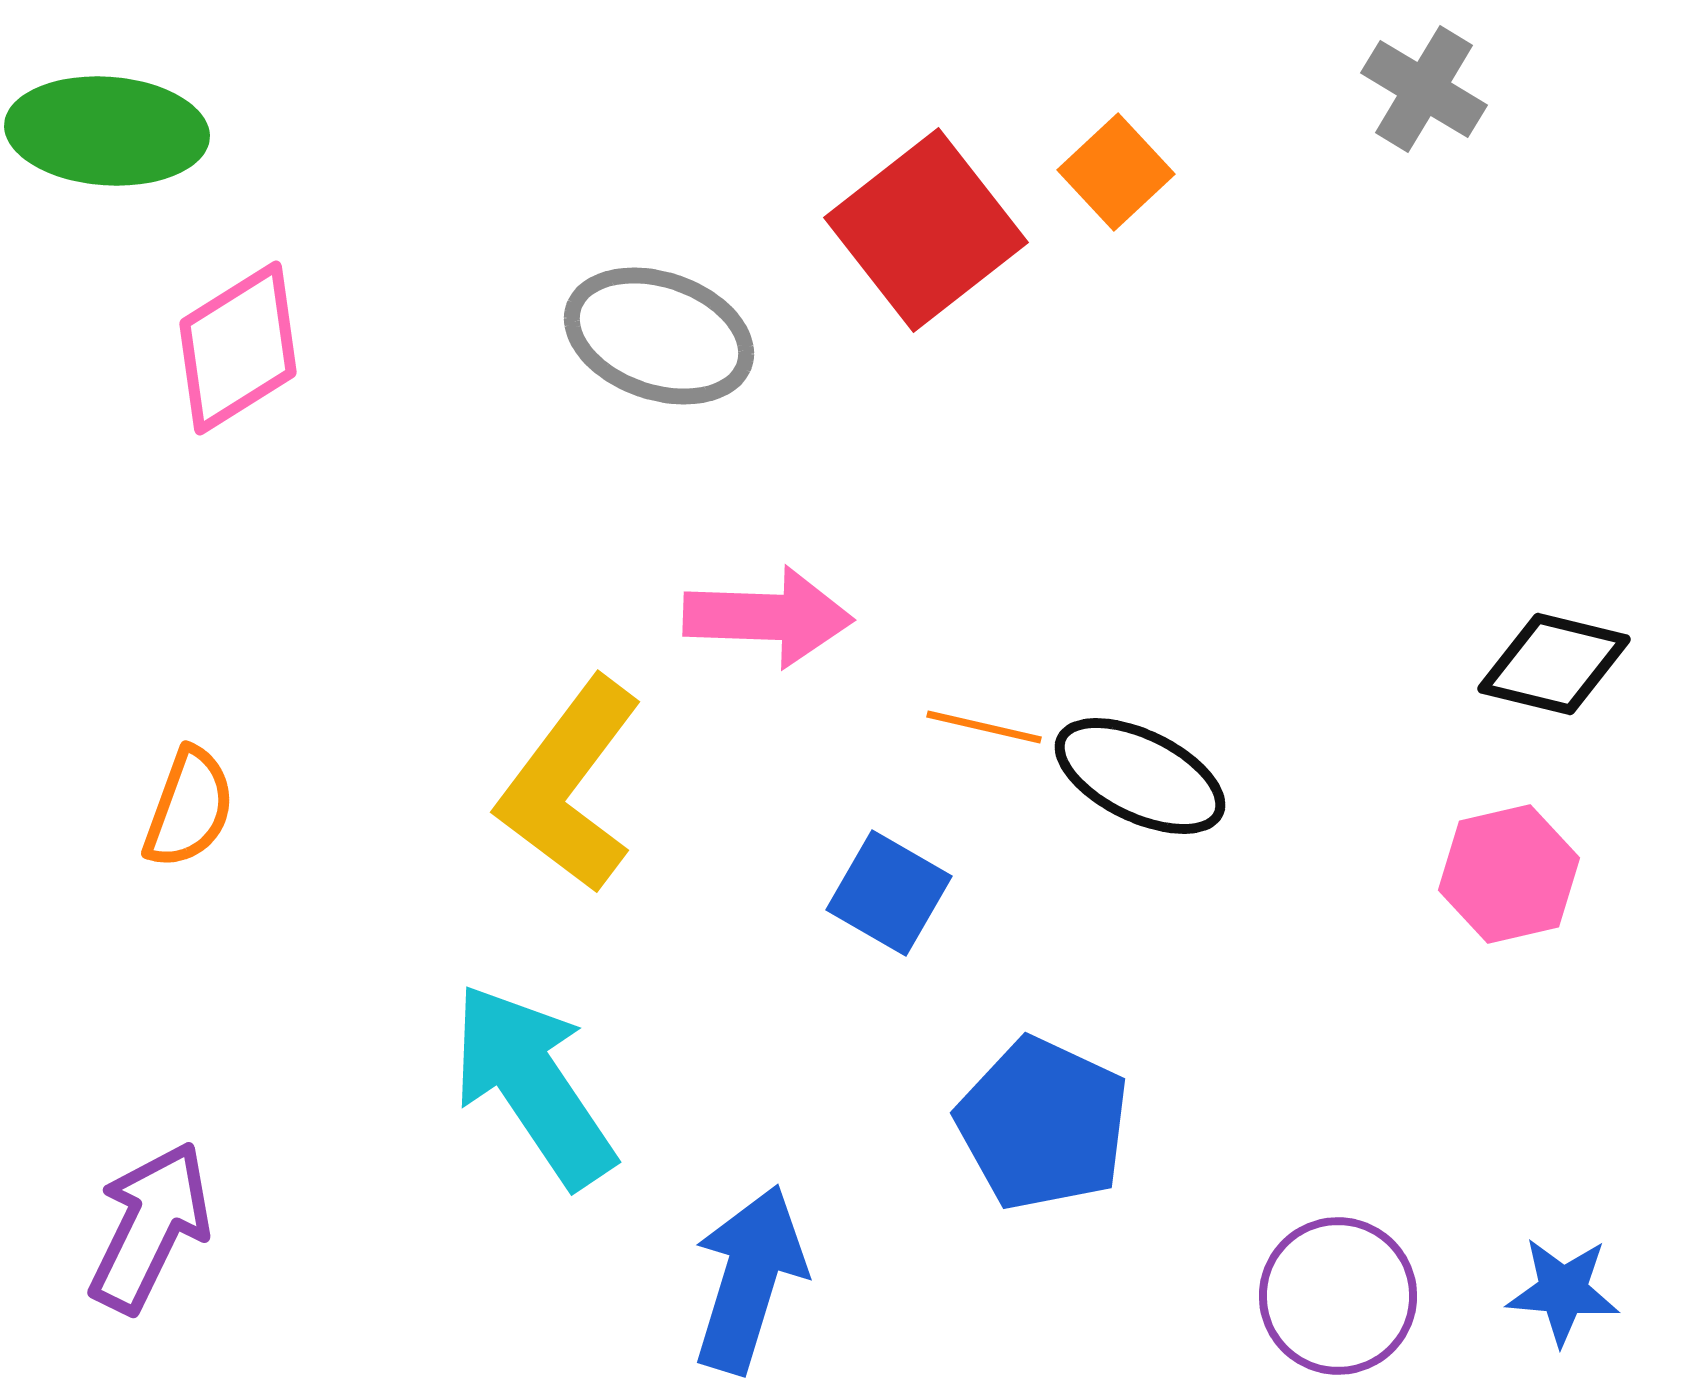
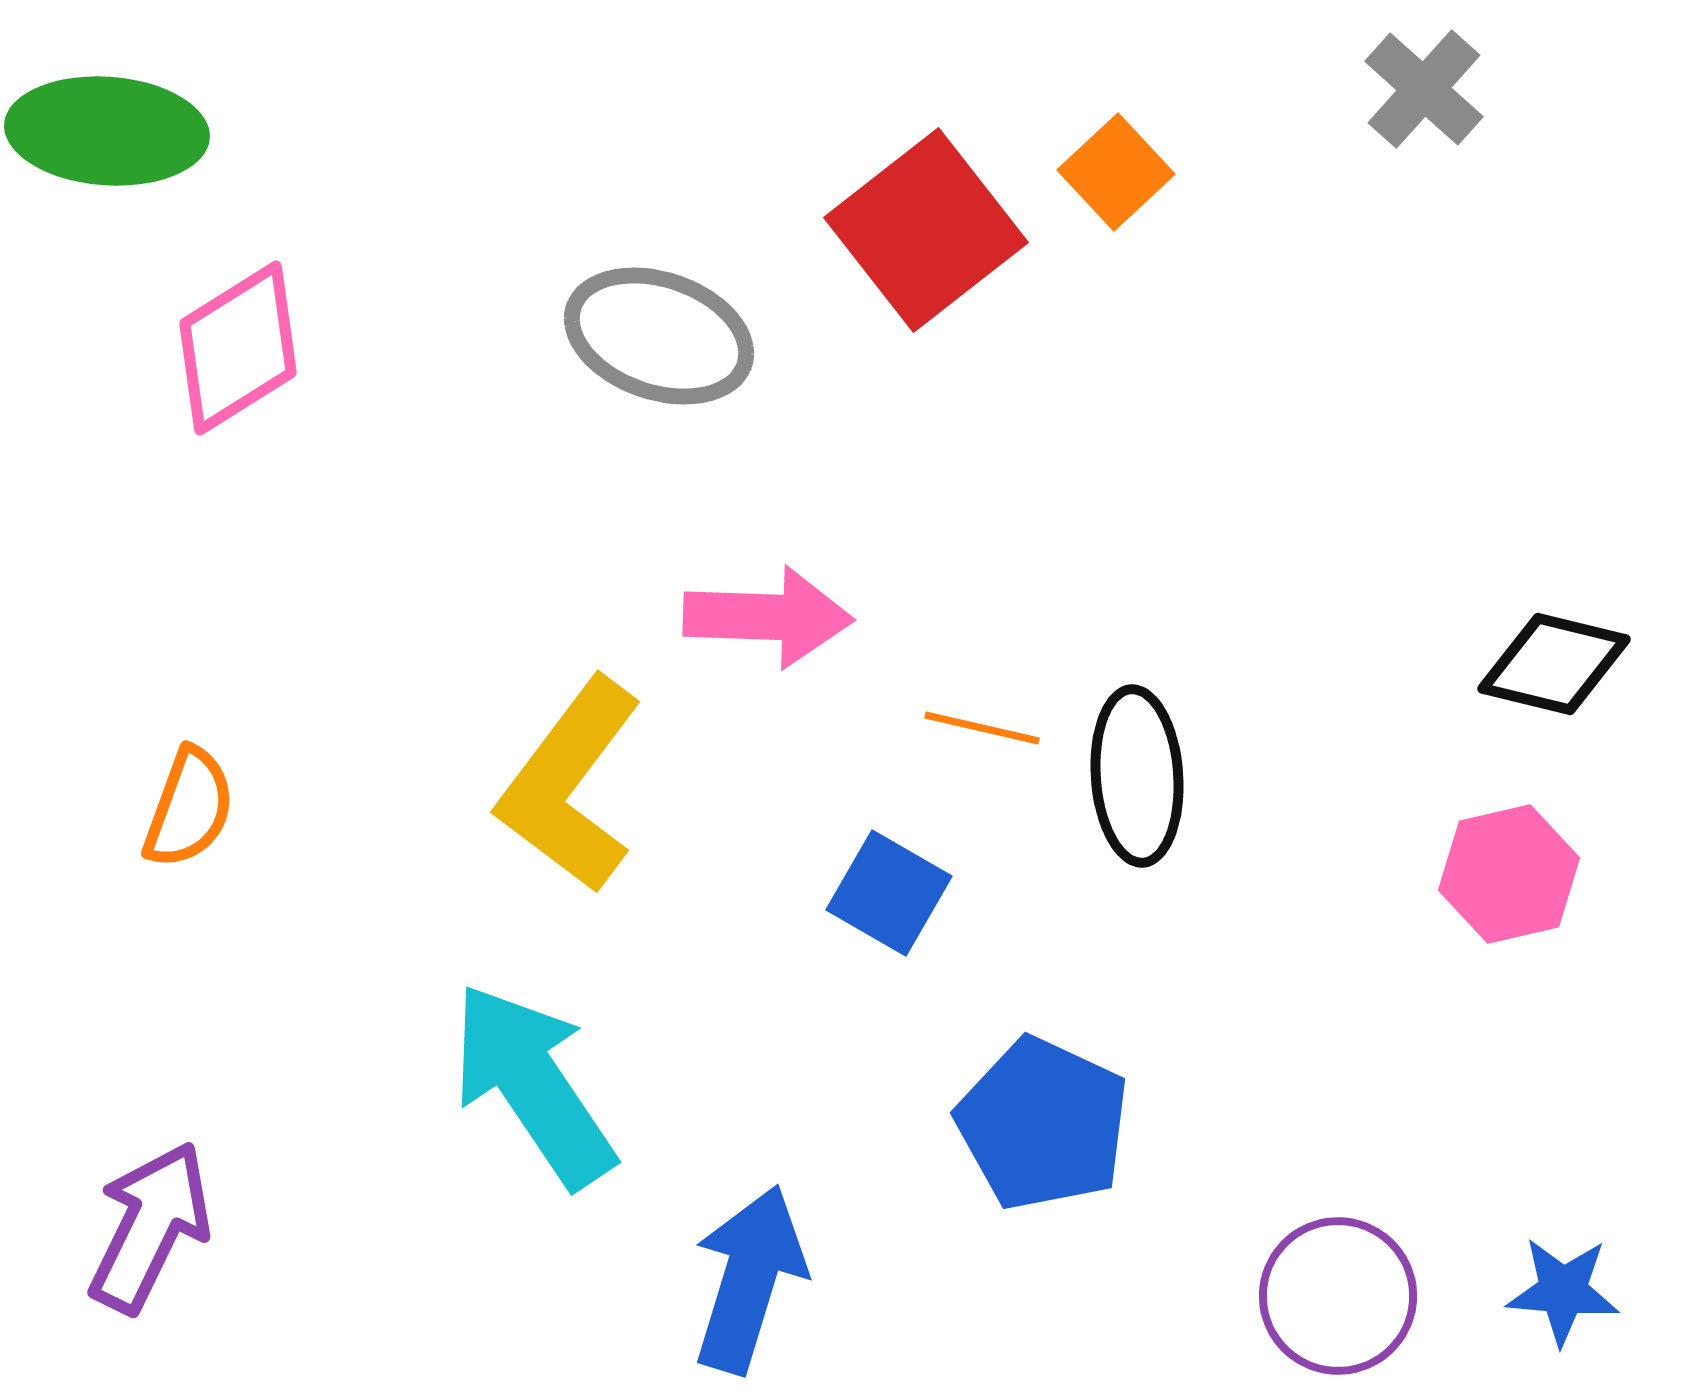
gray cross: rotated 11 degrees clockwise
orange line: moved 2 px left, 1 px down
black ellipse: moved 3 px left; rotated 60 degrees clockwise
